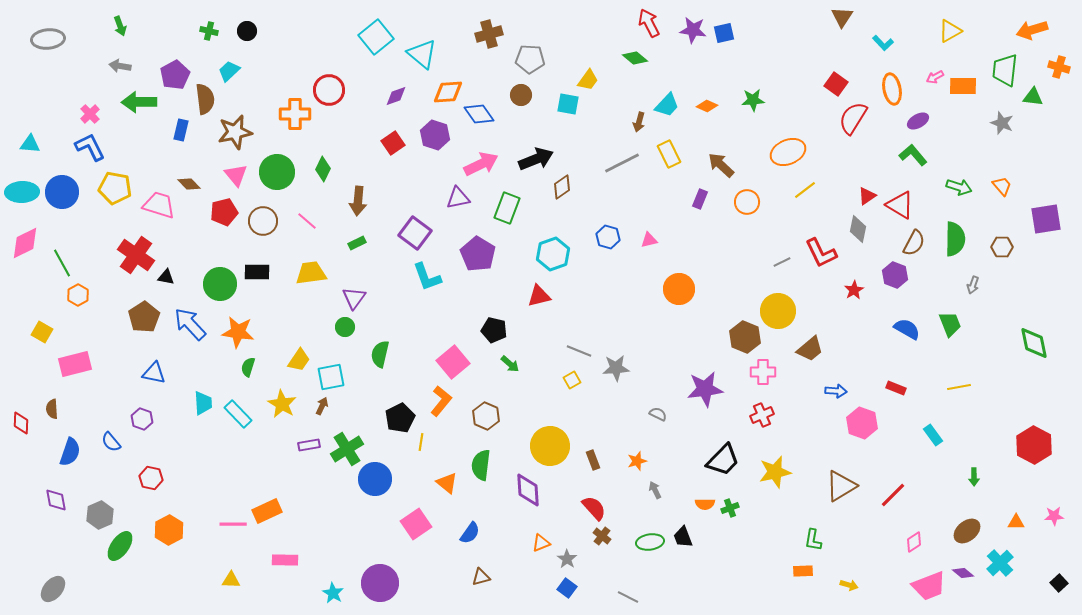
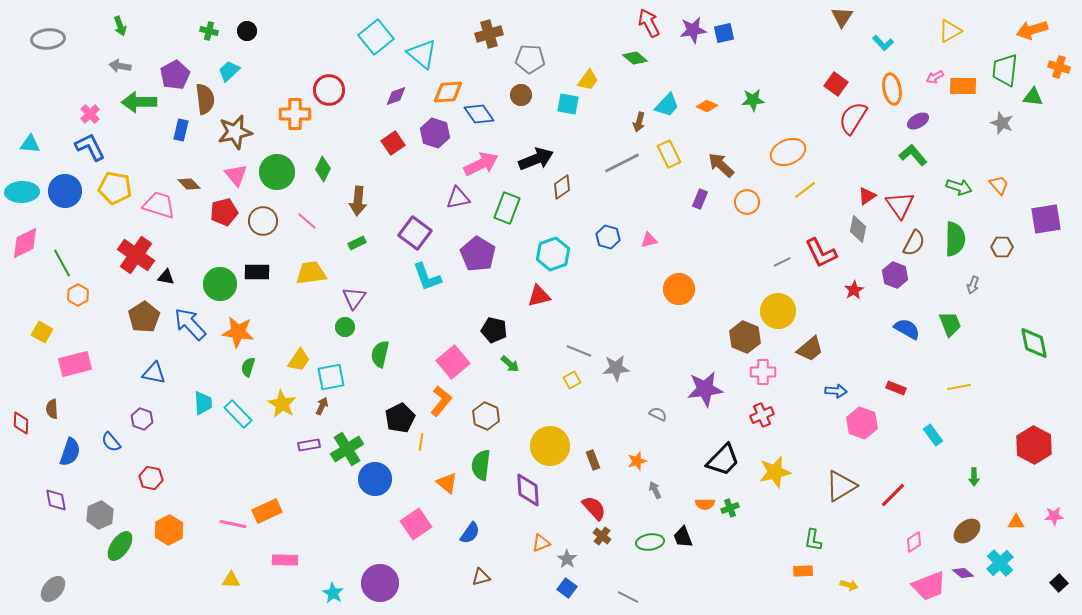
purple star at (693, 30): rotated 16 degrees counterclockwise
purple hexagon at (435, 135): moved 2 px up
orange trapezoid at (1002, 186): moved 3 px left, 1 px up
blue circle at (62, 192): moved 3 px right, 1 px up
red triangle at (900, 205): rotated 24 degrees clockwise
pink line at (233, 524): rotated 12 degrees clockwise
